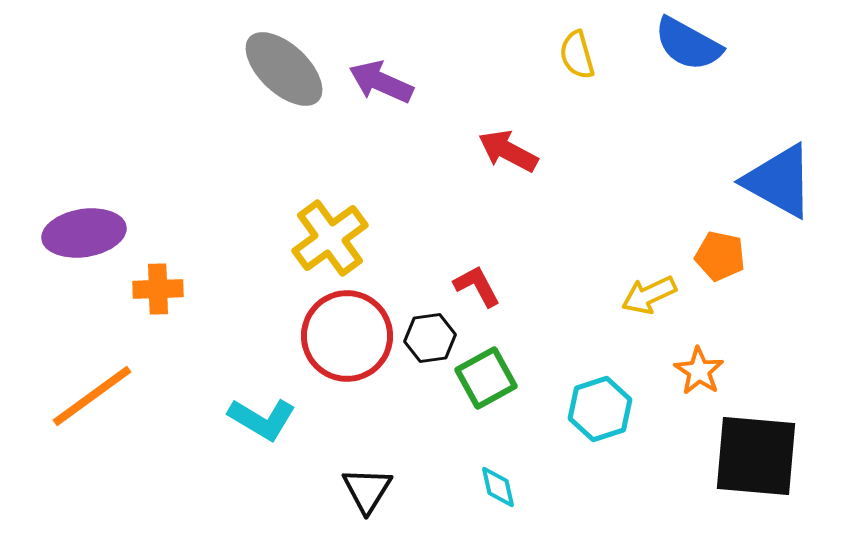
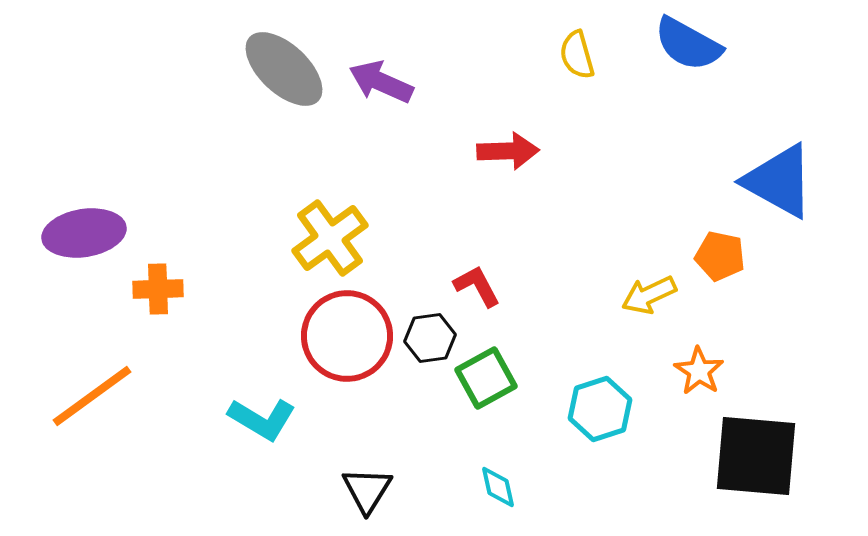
red arrow: rotated 150 degrees clockwise
